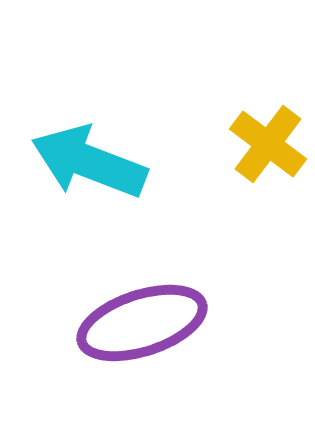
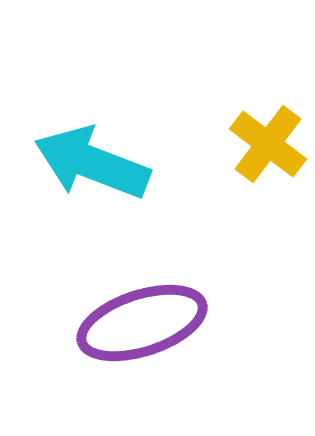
cyan arrow: moved 3 px right, 1 px down
